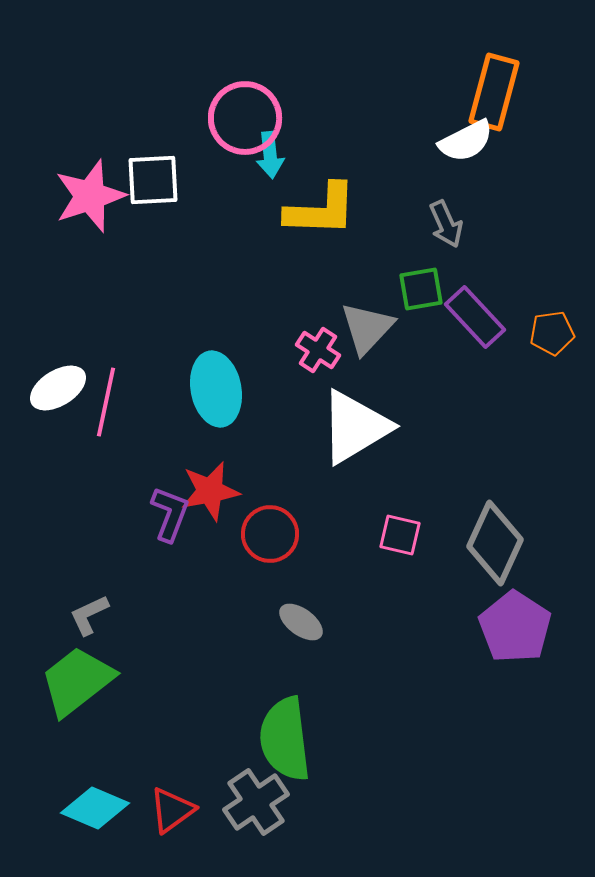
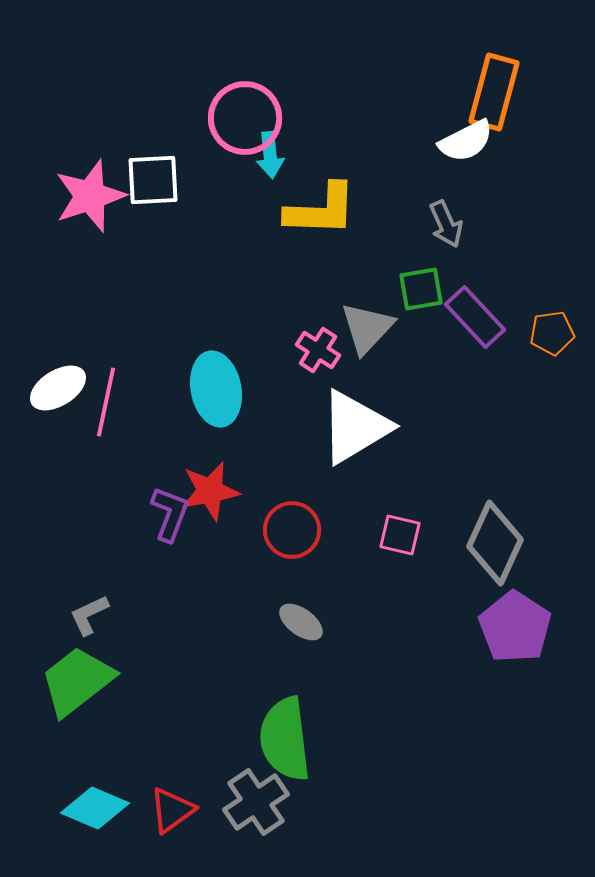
red circle: moved 22 px right, 4 px up
